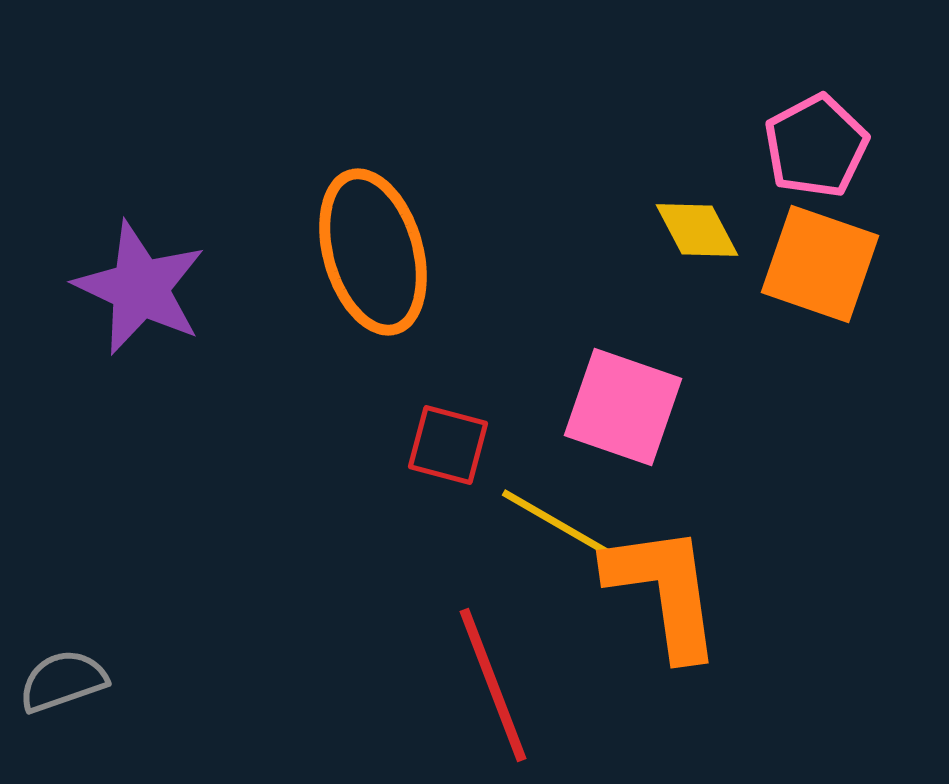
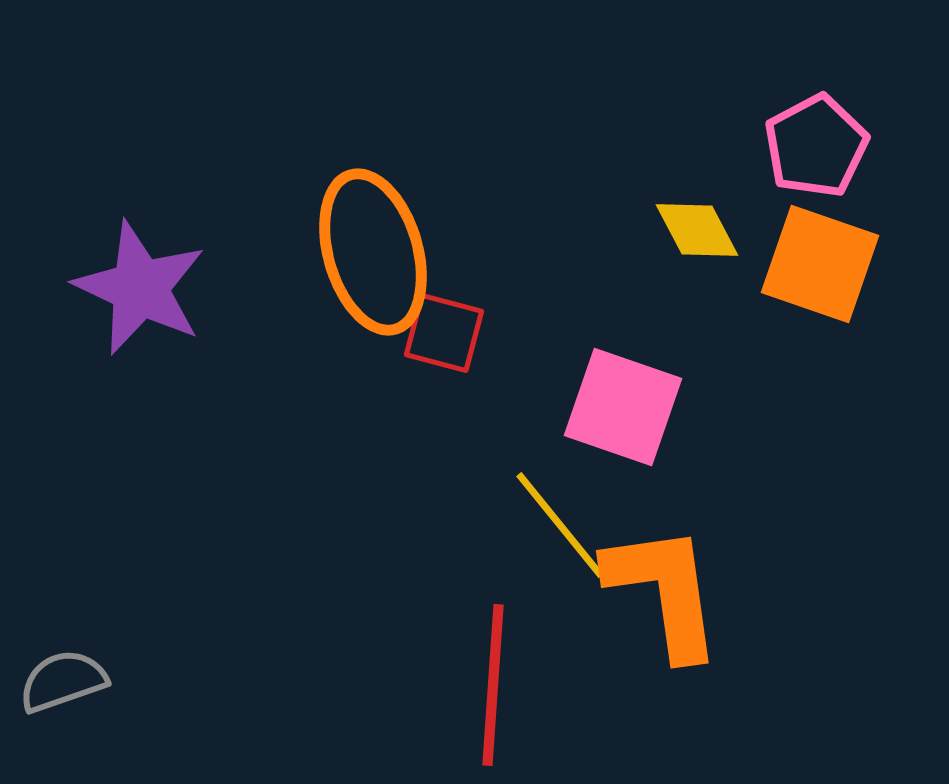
red square: moved 4 px left, 112 px up
yellow line: rotated 21 degrees clockwise
red line: rotated 25 degrees clockwise
